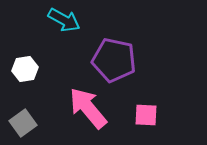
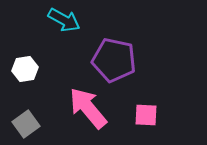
gray square: moved 3 px right, 1 px down
